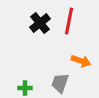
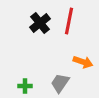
orange arrow: moved 2 px right, 1 px down
gray trapezoid: rotated 15 degrees clockwise
green cross: moved 2 px up
